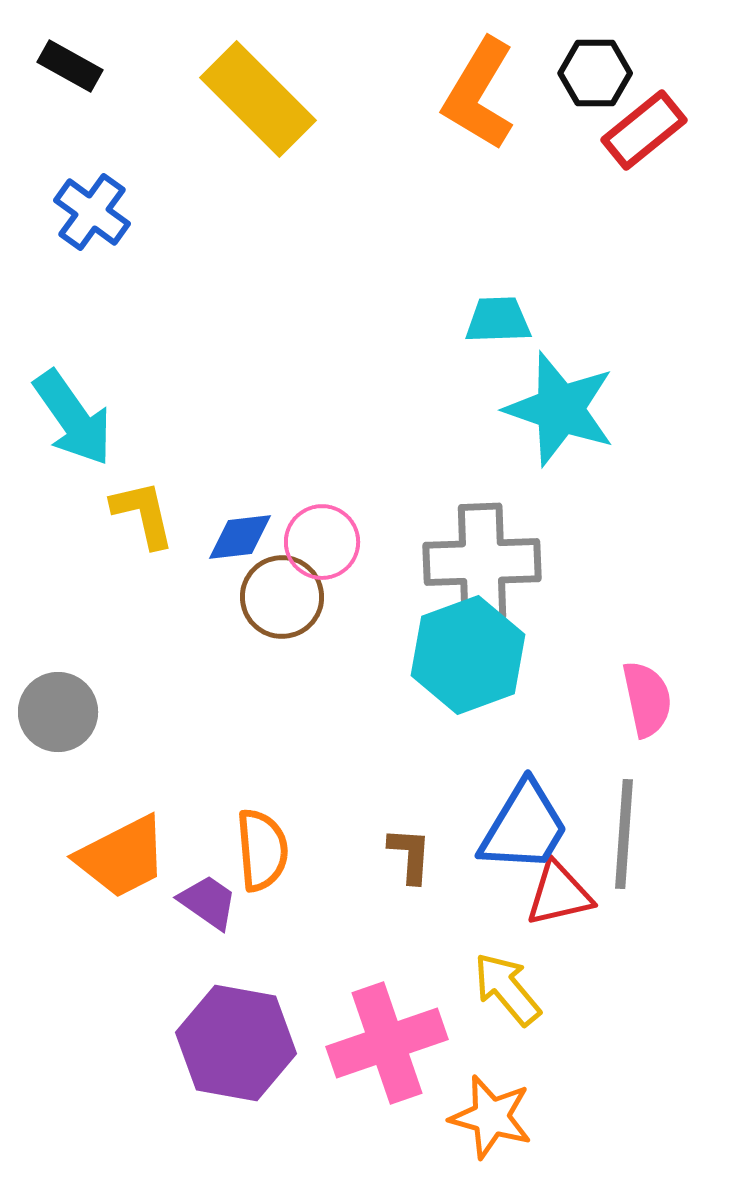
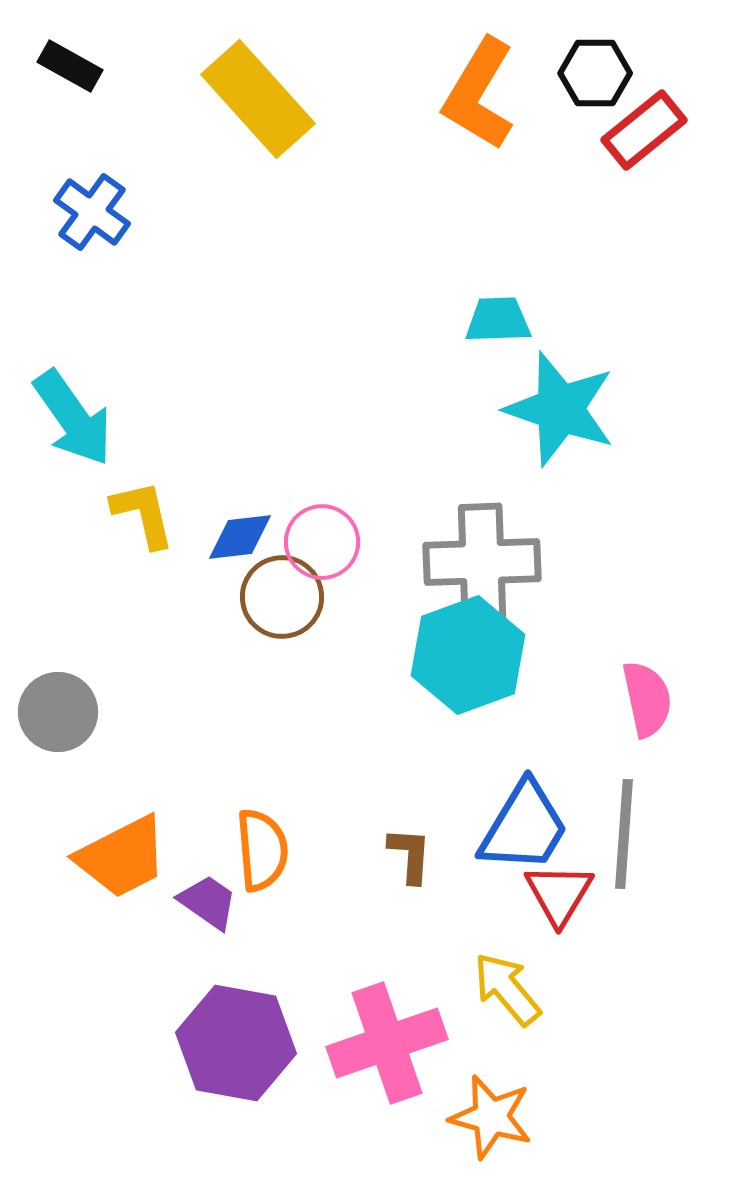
yellow rectangle: rotated 3 degrees clockwise
red triangle: rotated 46 degrees counterclockwise
